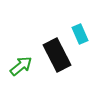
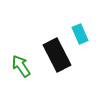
green arrow: rotated 85 degrees counterclockwise
